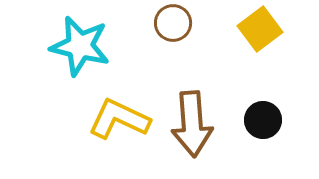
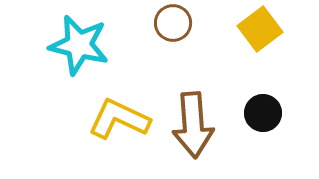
cyan star: moved 1 px left, 1 px up
black circle: moved 7 px up
brown arrow: moved 1 px right, 1 px down
